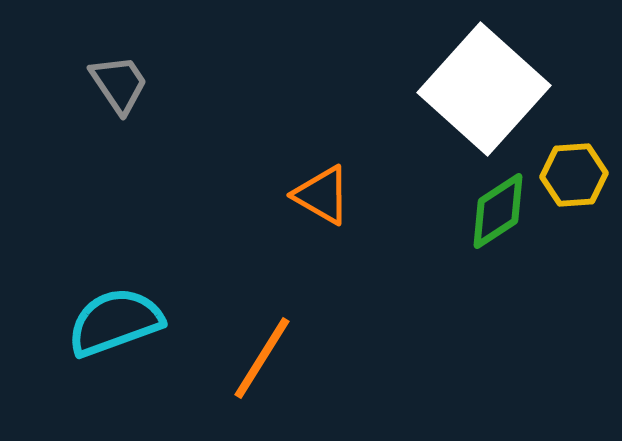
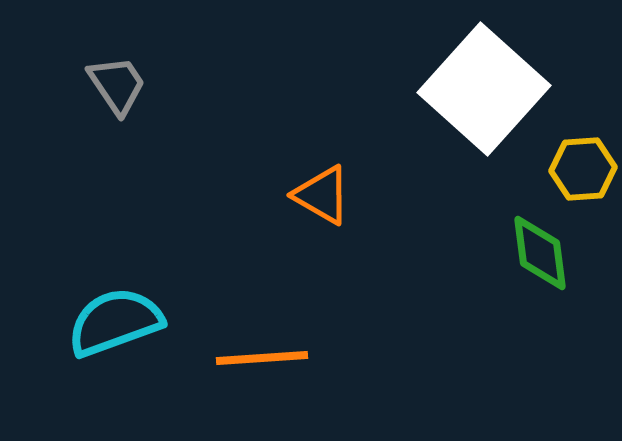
gray trapezoid: moved 2 px left, 1 px down
yellow hexagon: moved 9 px right, 6 px up
green diamond: moved 42 px right, 42 px down; rotated 64 degrees counterclockwise
orange line: rotated 54 degrees clockwise
